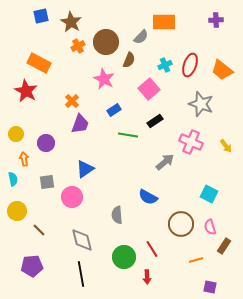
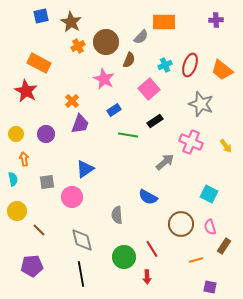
purple circle at (46, 143): moved 9 px up
